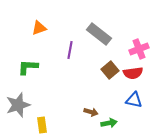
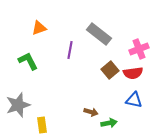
green L-shape: moved 6 px up; rotated 60 degrees clockwise
